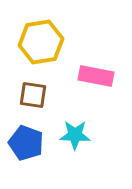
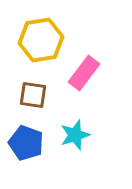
yellow hexagon: moved 2 px up
pink rectangle: moved 12 px left, 3 px up; rotated 64 degrees counterclockwise
cyan star: rotated 20 degrees counterclockwise
